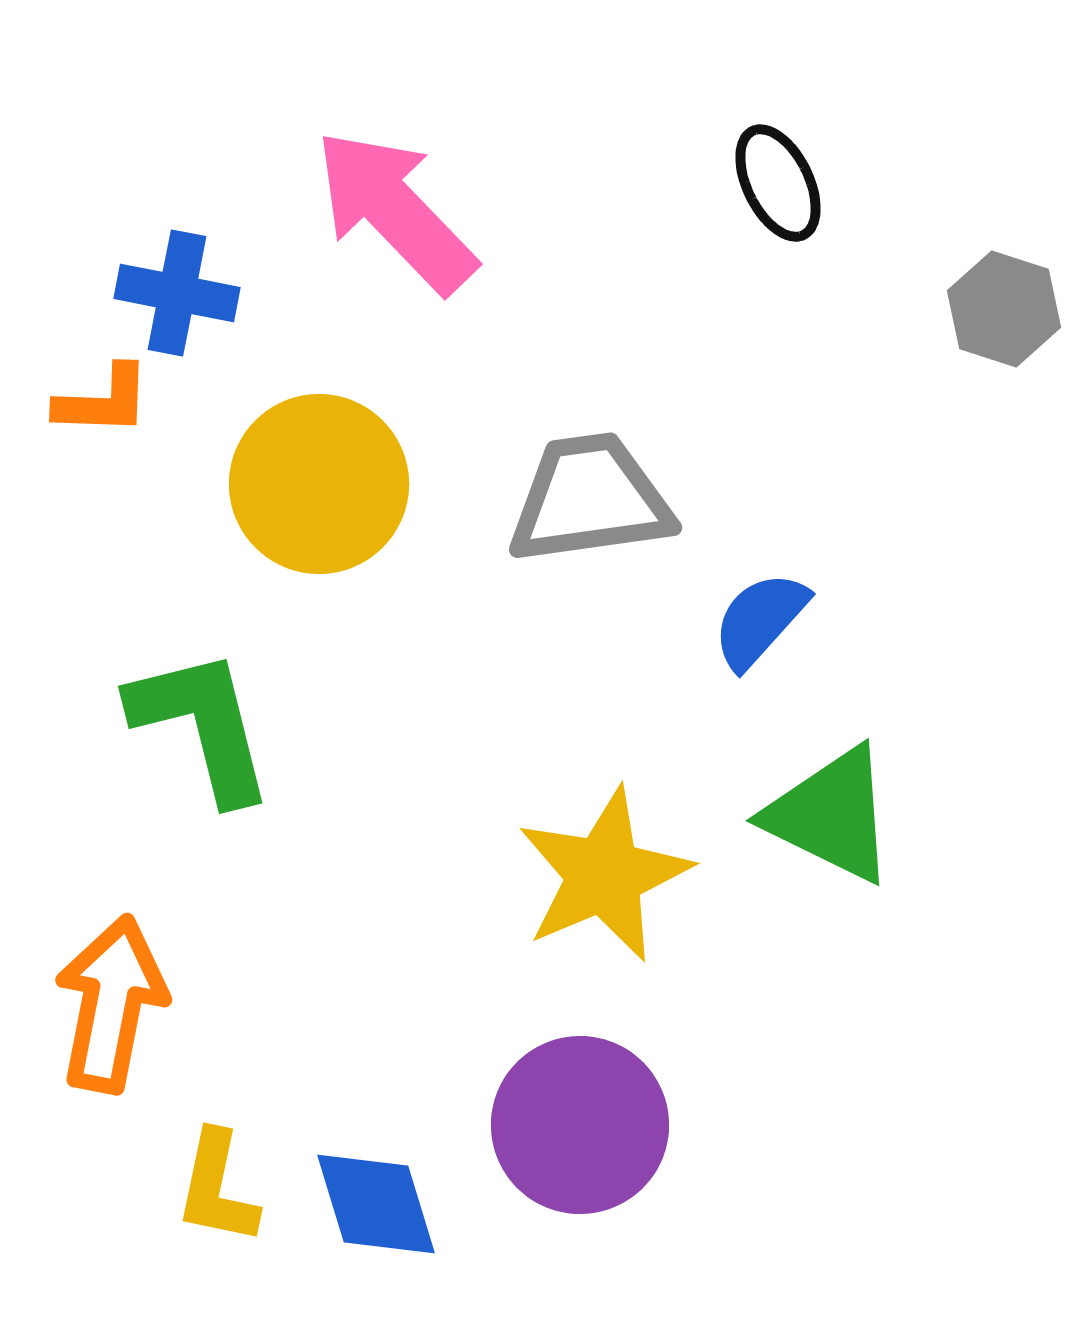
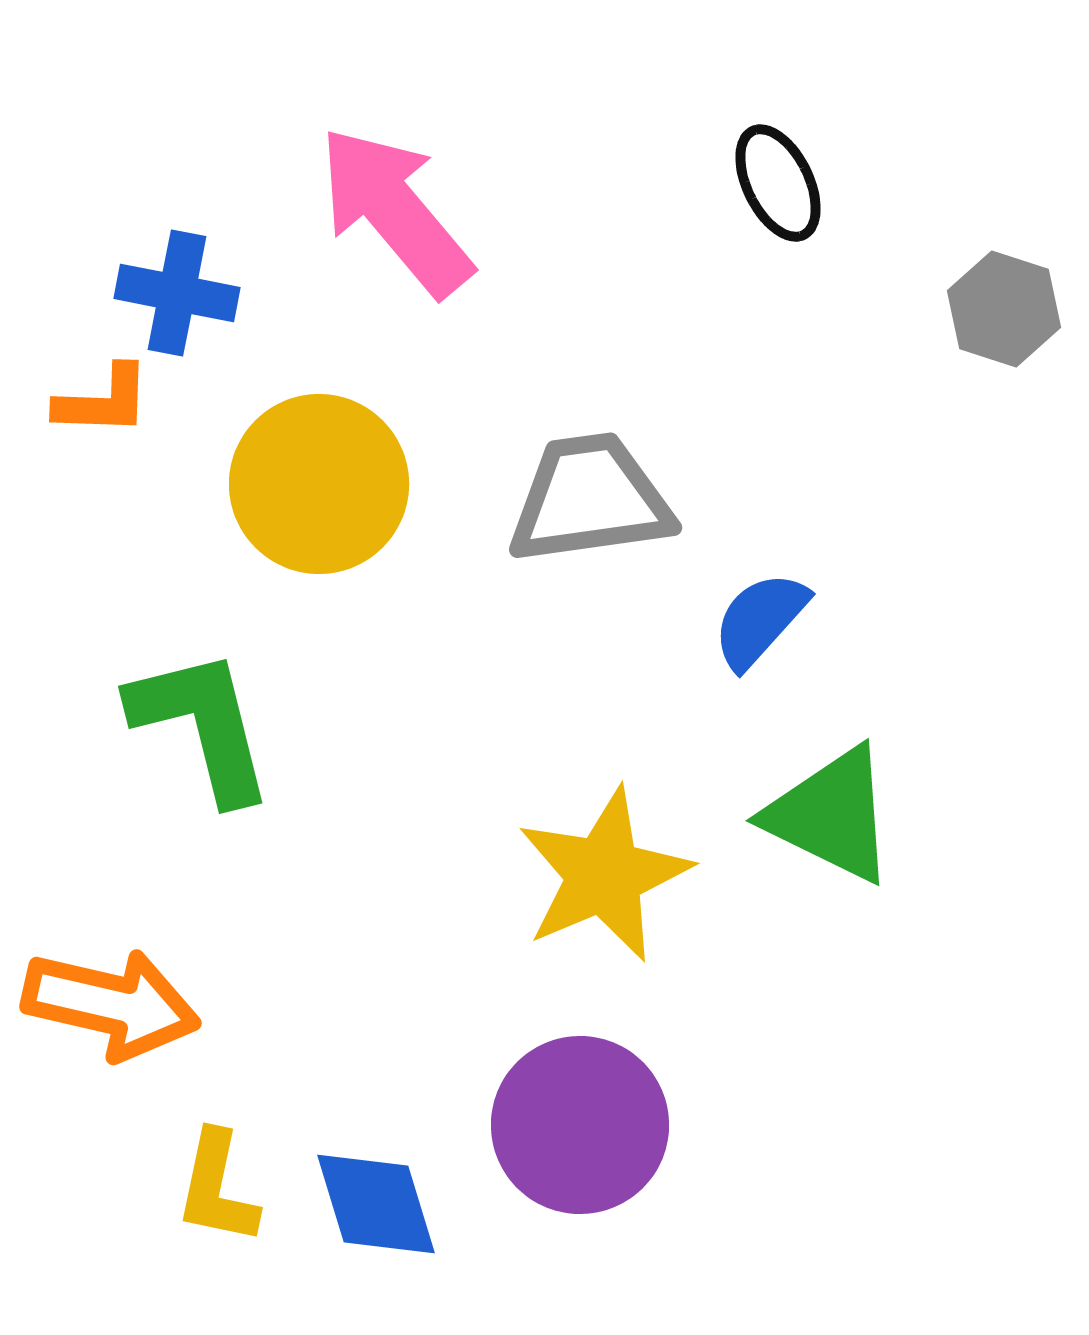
pink arrow: rotated 4 degrees clockwise
orange arrow: rotated 92 degrees clockwise
